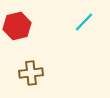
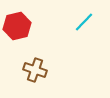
brown cross: moved 4 px right, 3 px up; rotated 25 degrees clockwise
